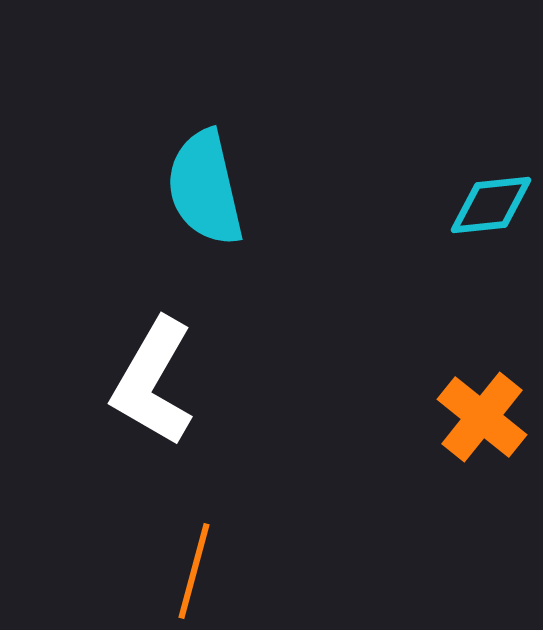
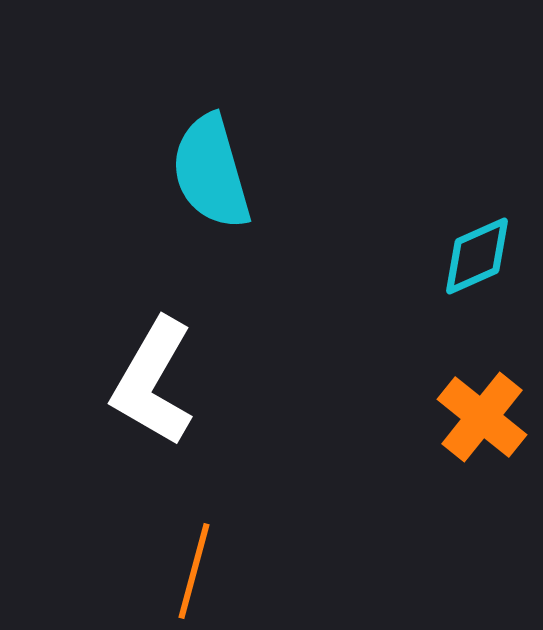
cyan semicircle: moved 6 px right, 16 px up; rotated 3 degrees counterclockwise
cyan diamond: moved 14 px left, 51 px down; rotated 18 degrees counterclockwise
